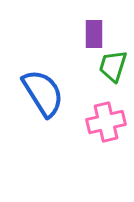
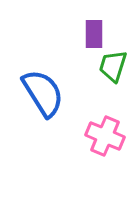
pink cross: moved 1 px left, 14 px down; rotated 36 degrees clockwise
